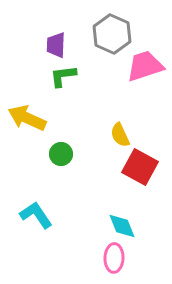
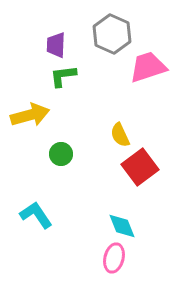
pink trapezoid: moved 3 px right, 1 px down
yellow arrow: moved 3 px right, 3 px up; rotated 141 degrees clockwise
red square: rotated 24 degrees clockwise
pink ellipse: rotated 12 degrees clockwise
